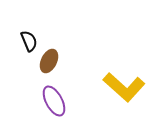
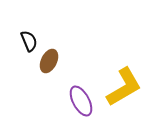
yellow L-shape: rotated 72 degrees counterclockwise
purple ellipse: moved 27 px right
